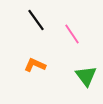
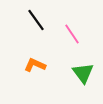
green triangle: moved 3 px left, 3 px up
